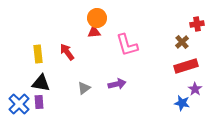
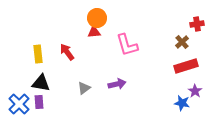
purple star: moved 2 px down
